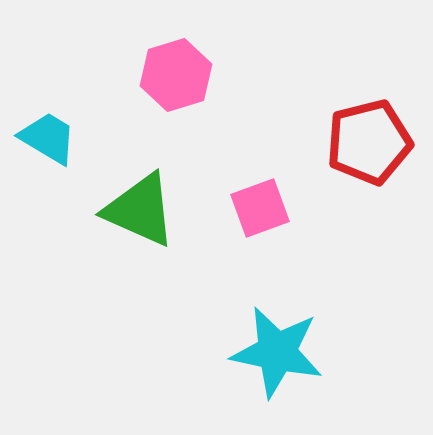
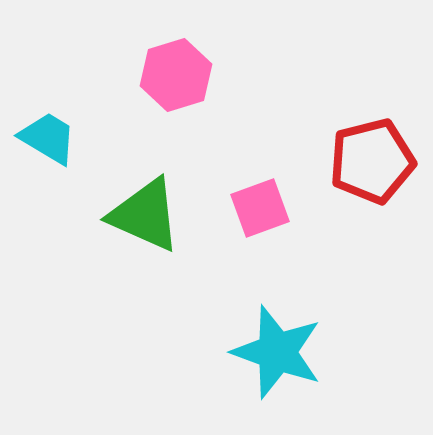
red pentagon: moved 3 px right, 19 px down
green triangle: moved 5 px right, 5 px down
cyan star: rotated 8 degrees clockwise
